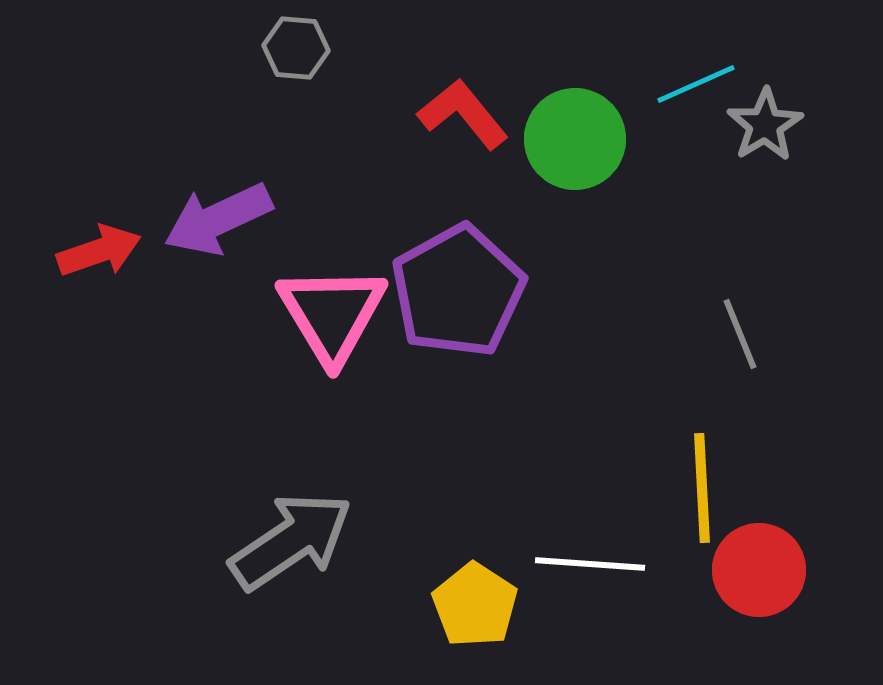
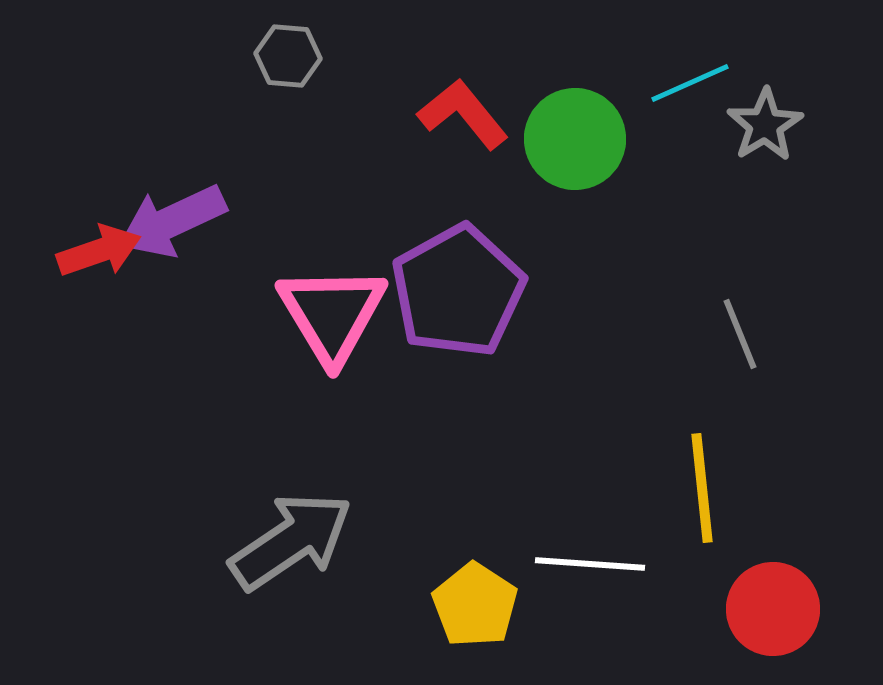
gray hexagon: moved 8 px left, 8 px down
cyan line: moved 6 px left, 1 px up
purple arrow: moved 46 px left, 2 px down
yellow line: rotated 3 degrees counterclockwise
red circle: moved 14 px right, 39 px down
